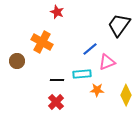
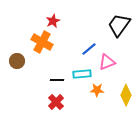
red star: moved 4 px left, 9 px down; rotated 24 degrees clockwise
blue line: moved 1 px left
